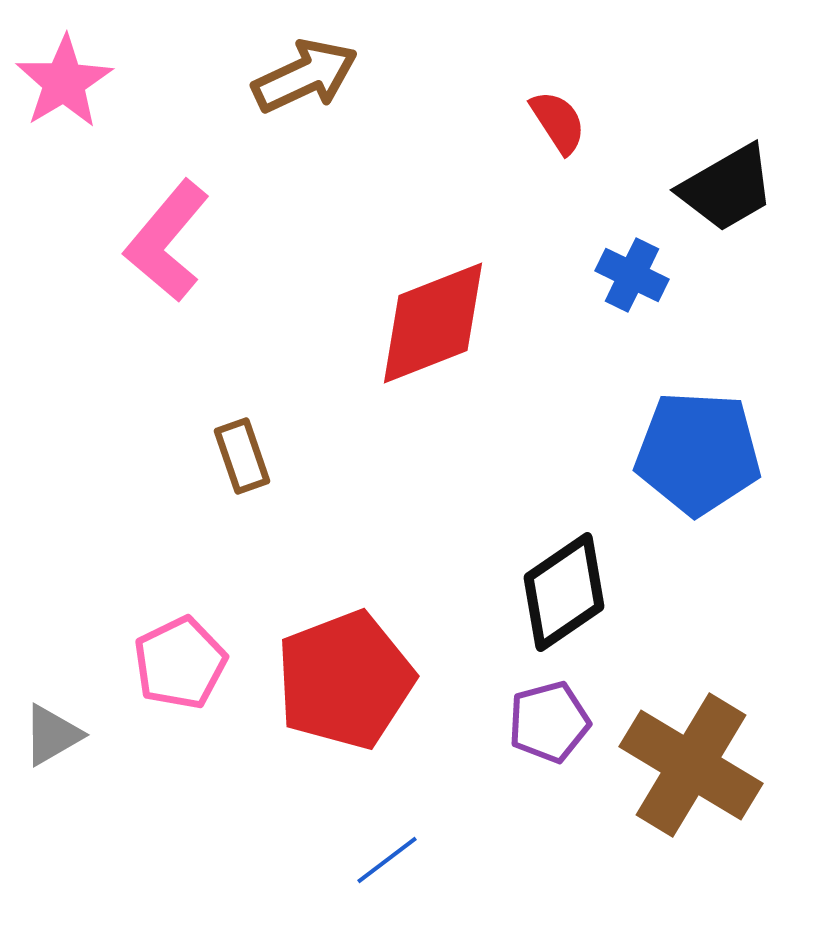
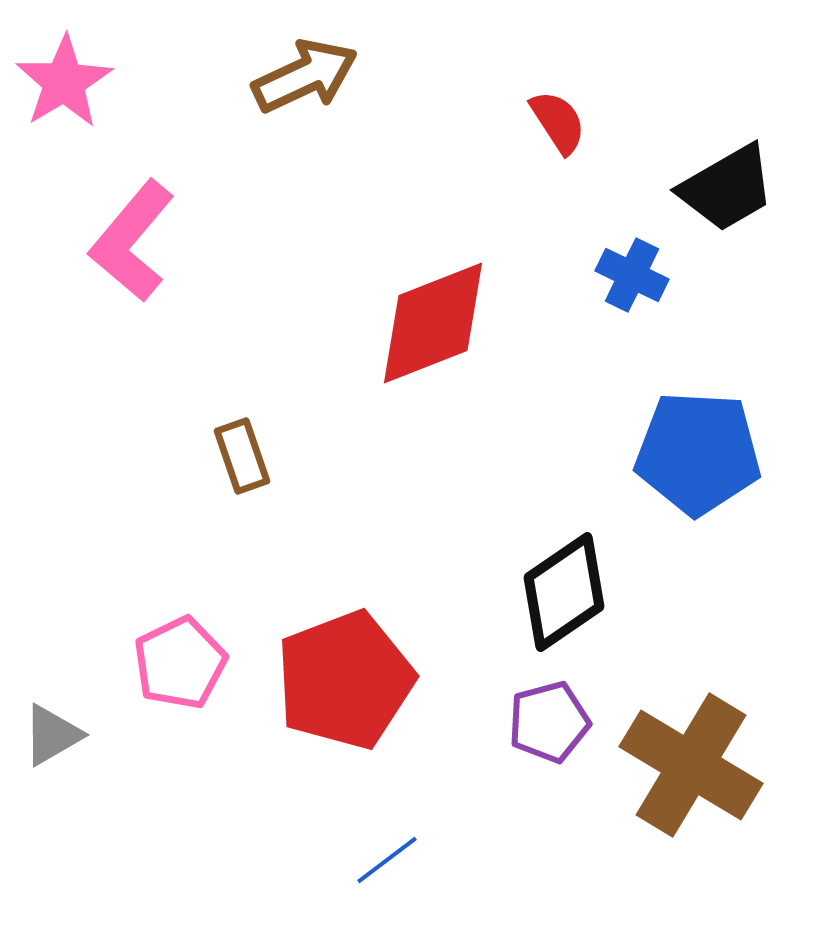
pink L-shape: moved 35 px left
